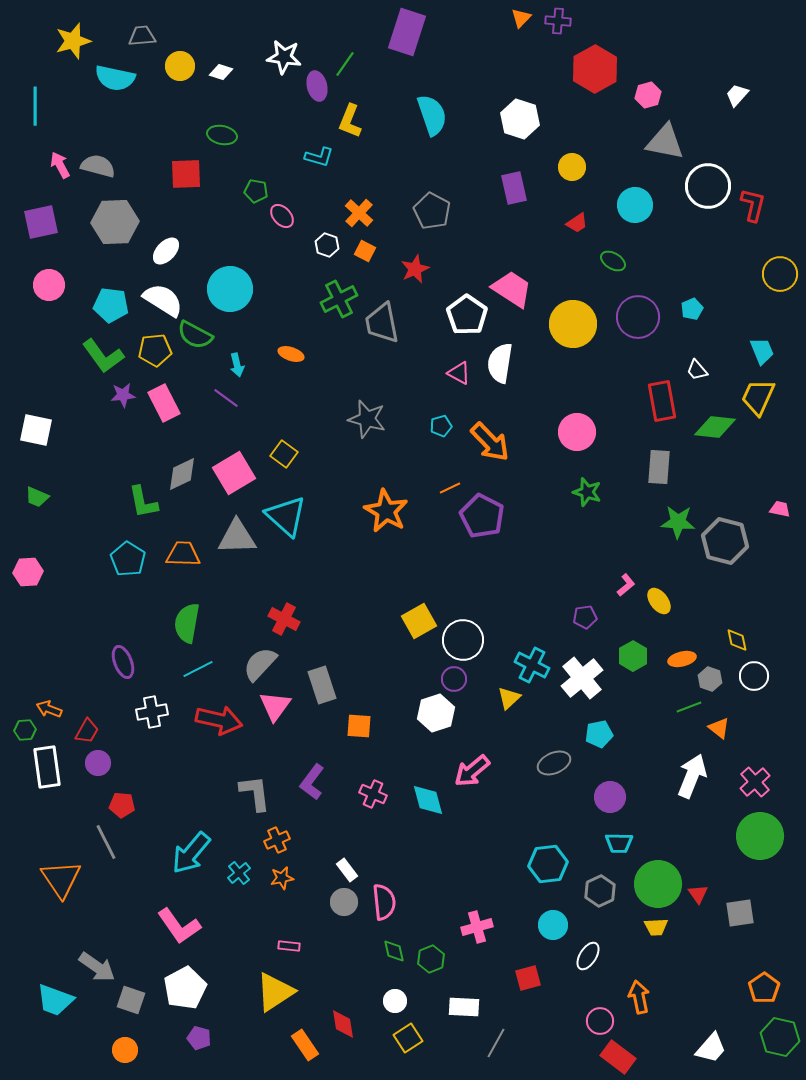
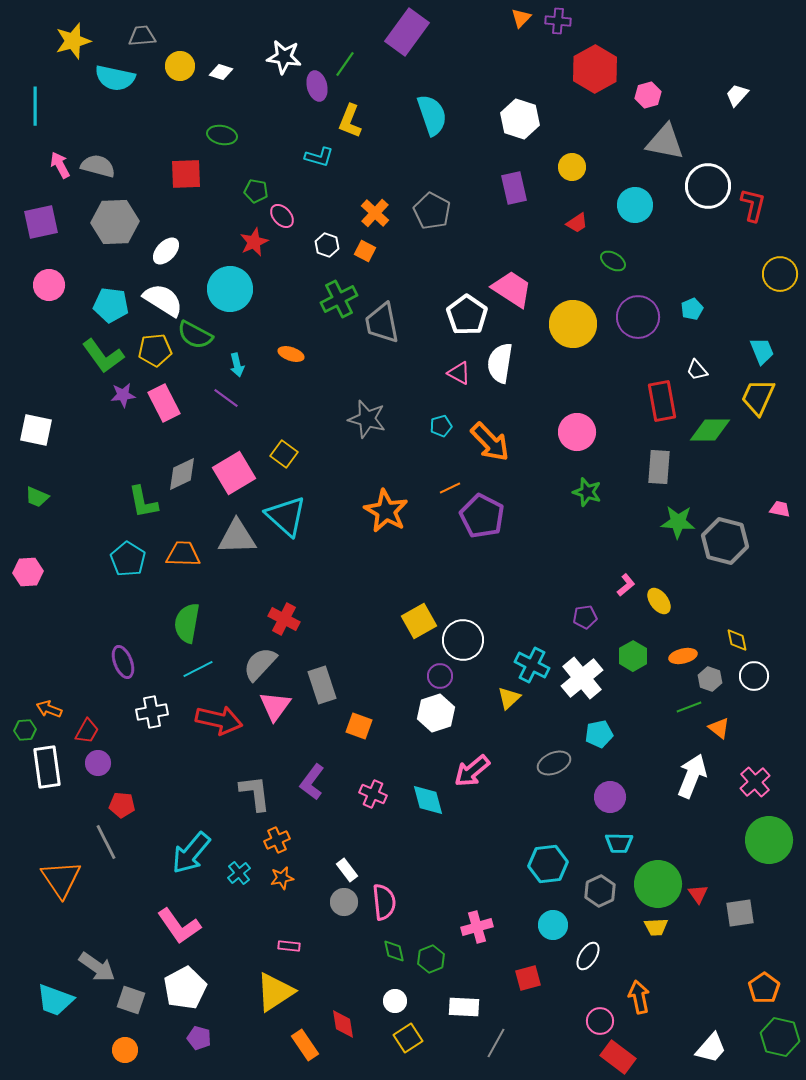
purple rectangle at (407, 32): rotated 18 degrees clockwise
orange cross at (359, 213): moved 16 px right
red star at (415, 269): moved 161 px left, 27 px up
green diamond at (715, 427): moved 5 px left, 3 px down; rotated 6 degrees counterclockwise
orange ellipse at (682, 659): moved 1 px right, 3 px up
purple circle at (454, 679): moved 14 px left, 3 px up
orange square at (359, 726): rotated 16 degrees clockwise
green circle at (760, 836): moved 9 px right, 4 px down
